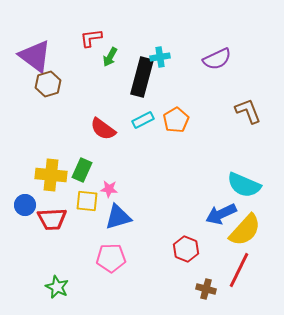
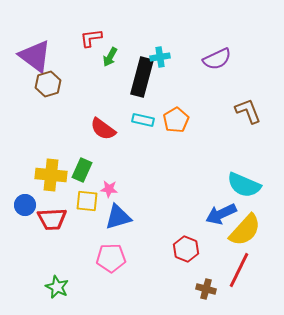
cyan rectangle: rotated 40 degrees clockwise
